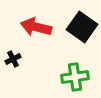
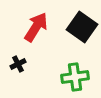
red arrow: rotated 108 degrees clockwise
black cross: moved 5 px right, 5 px down
